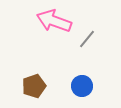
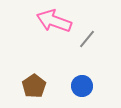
brown pentagon: rotated 15 degrees counterclockwise
